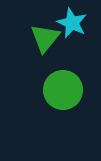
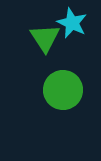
green triangle: rotated 12 degrees counterclockwise
